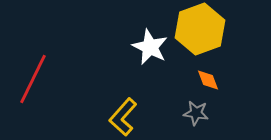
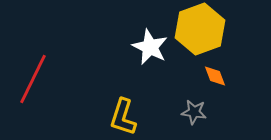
orange diamond: moved 7 px right, 4 px up
gray star: moved 2 px left, 1 px up
yellow L-shape: rotated 24 degrees counterclockwise
